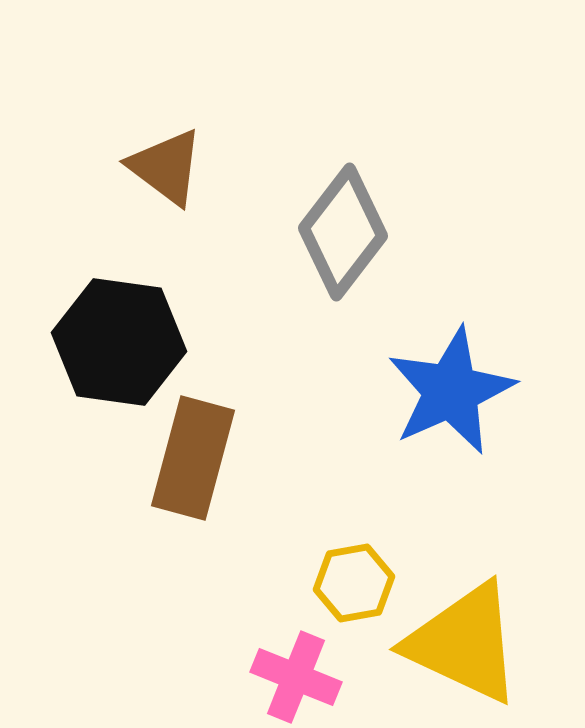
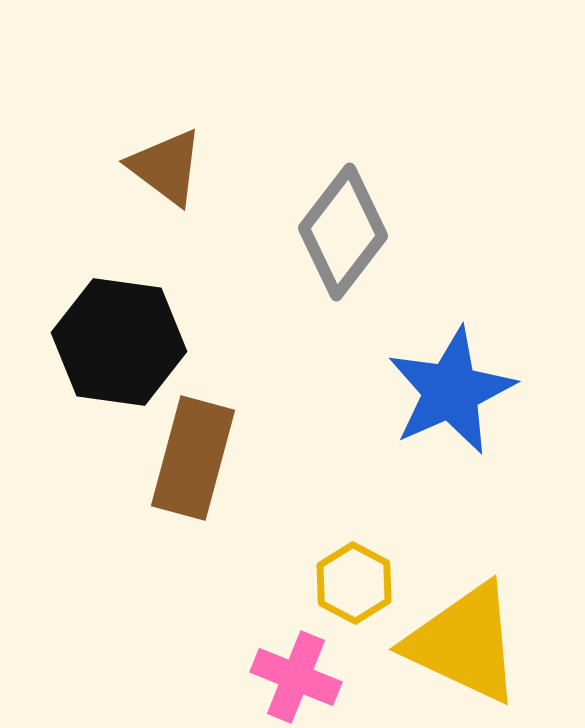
yellow hexagon: rotated 22 degrees counterclockwise
